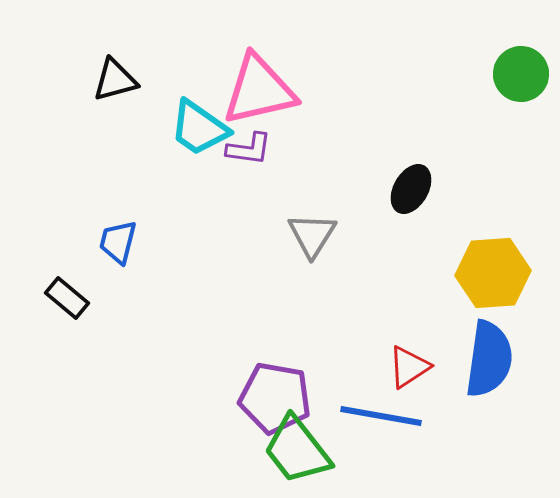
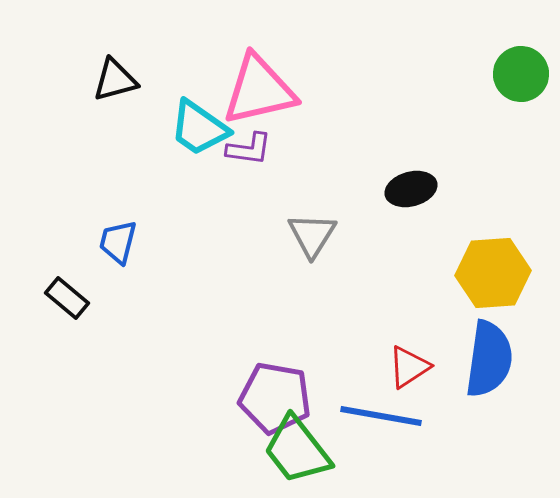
black ellipse: rotated 45 degrees clockwise
